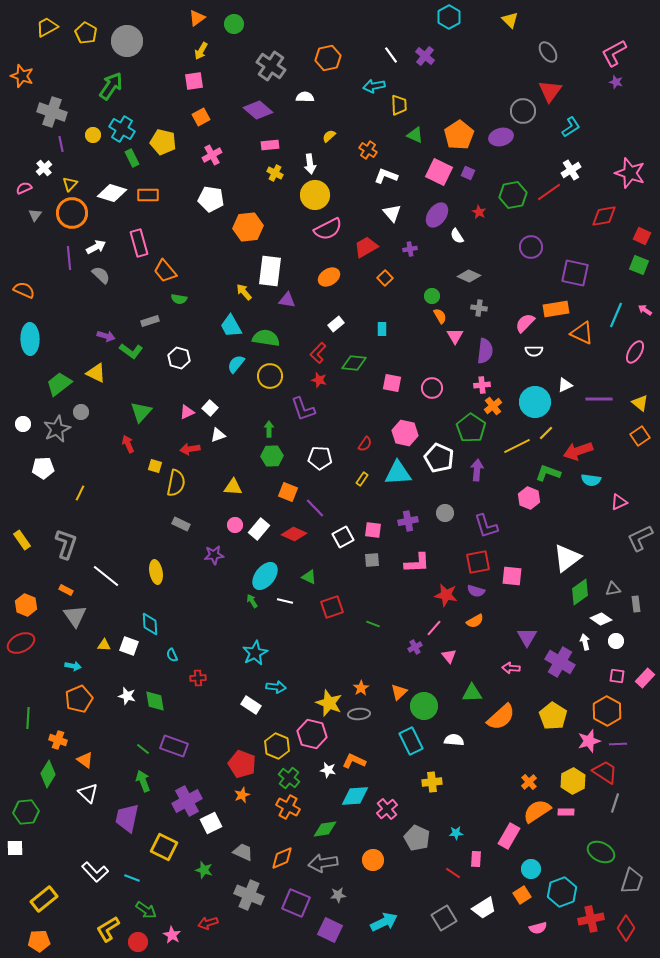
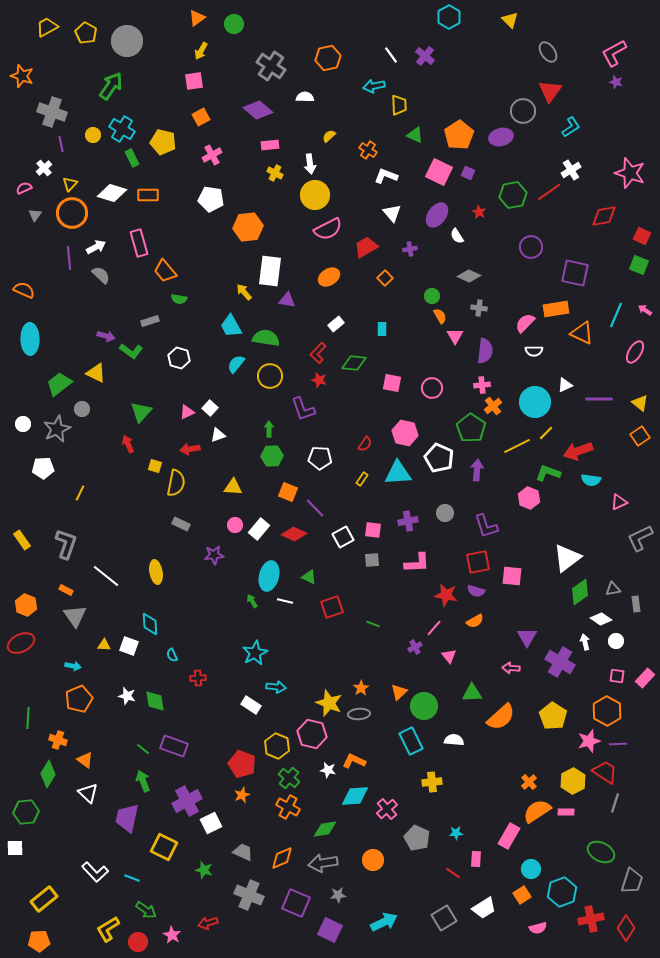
gray circle at (81, 412): moved 1 px right, 3 px up
cyan ellipse at (265, 576): moved 4 px right; rotated 24 degrees counterclockwise
